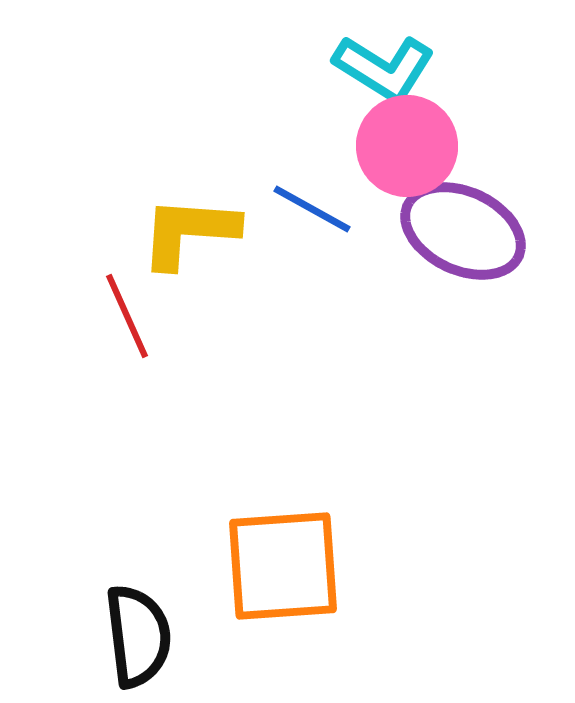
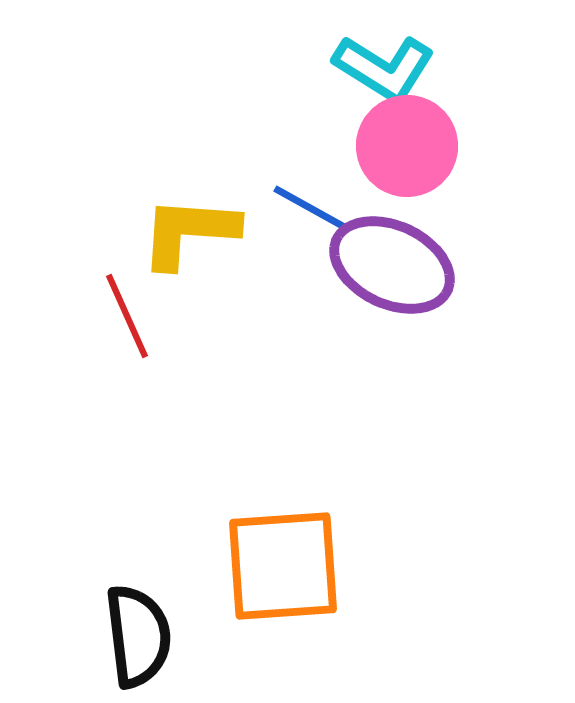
purple ellipse: moved 71 px left, 34 px down
